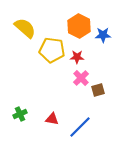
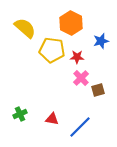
orange hexagon: moved 8 px left, 3 px up
blue star: moved 2 px left, 6 px down; rotated 14 degrees counterclockwise
